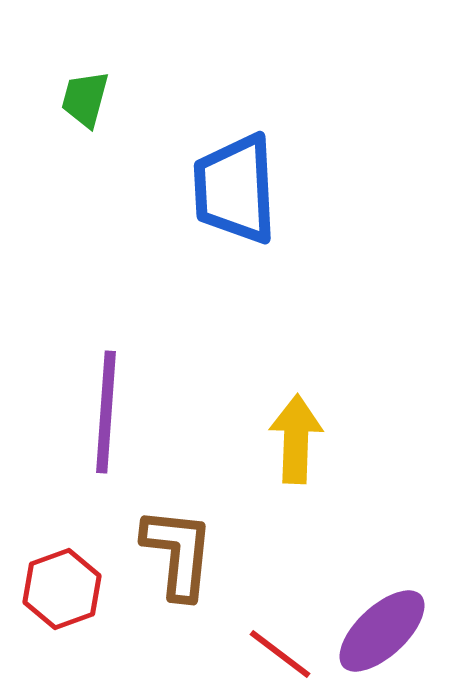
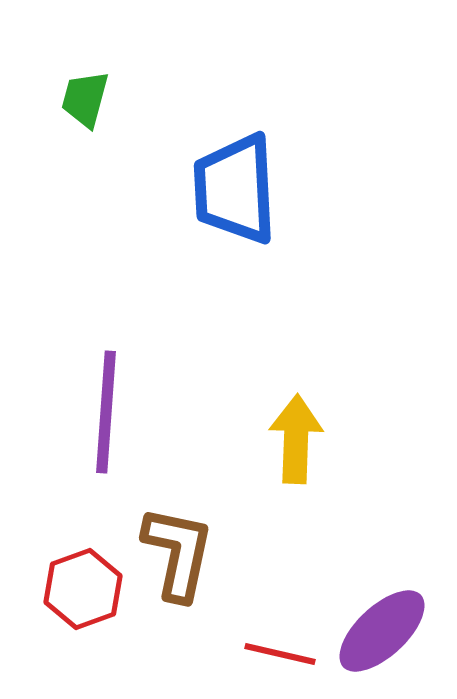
brown L-shape: rotated 6 degrees clockwise
red hexagon: moved 21 px right
red line: rotated 24 degrees counterclockwise
